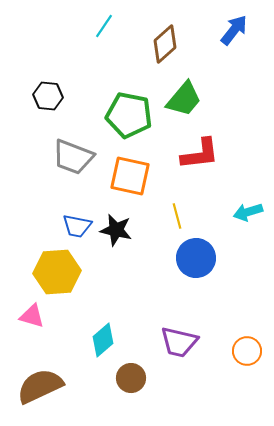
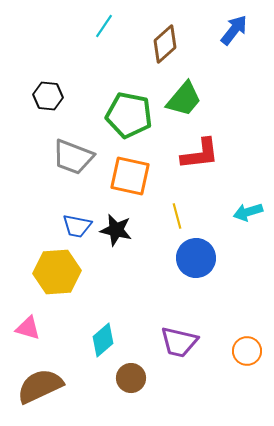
pink triangle: moved 4 px left, 12 px down
